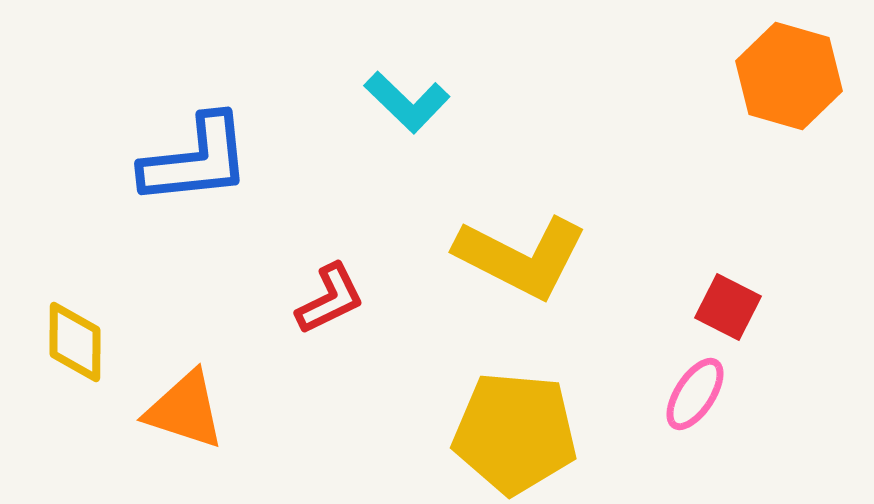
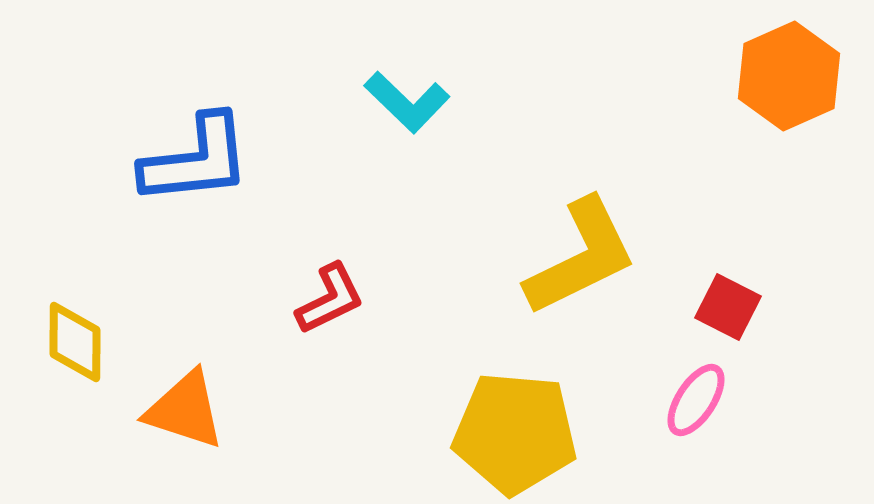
orange hexagon: rotated 20 degrees clockwise
yellow L-shape: moved 60 px right; rotated 53 degrees counterclockwise
pink ellipse: moved 1 px right, 6 px down
